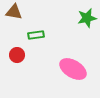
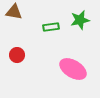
green star: moved 7 px left, 2 px down
green rectangle: moved 15 px right, 8 px up
